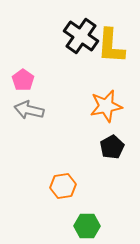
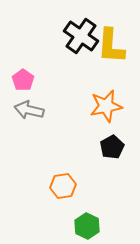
green hexagon: rotated 25 degrees clockwise
